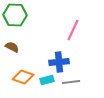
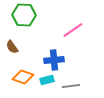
green hexagon: moved 9 px right
pink line: rotated 30 degrees clockwise
brown semicircle: rotated 152 degrees counterclockwise
blue cross: moved 5 px left, 2 px up
gray line: moved 4 px down
